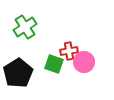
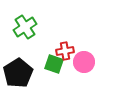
red cross: moved 4 px left
